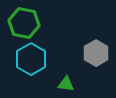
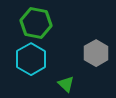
green hexagon: moved 12 px right
green triangle: rotated 36 degrees clockwise
